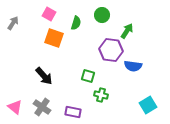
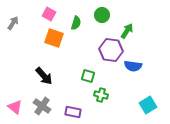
gray cross: moved 1 px up
